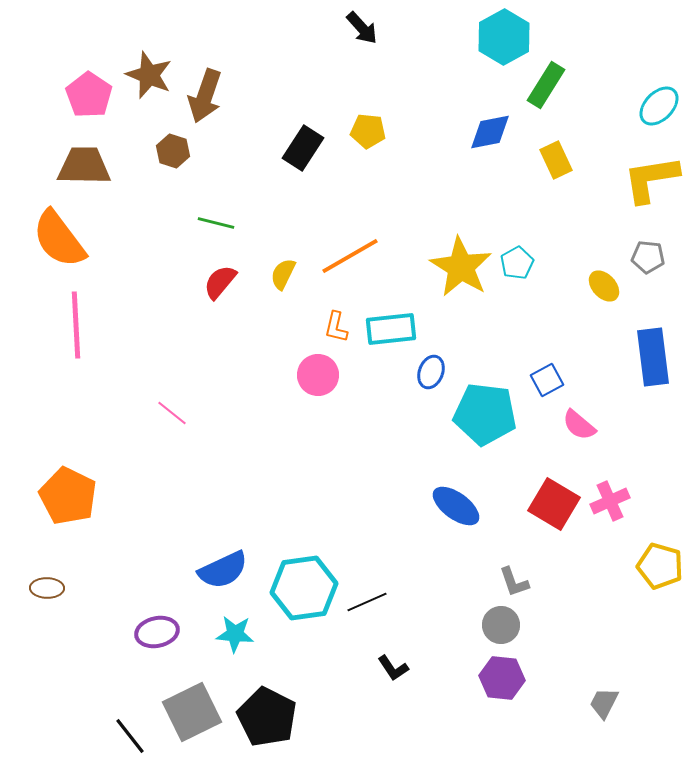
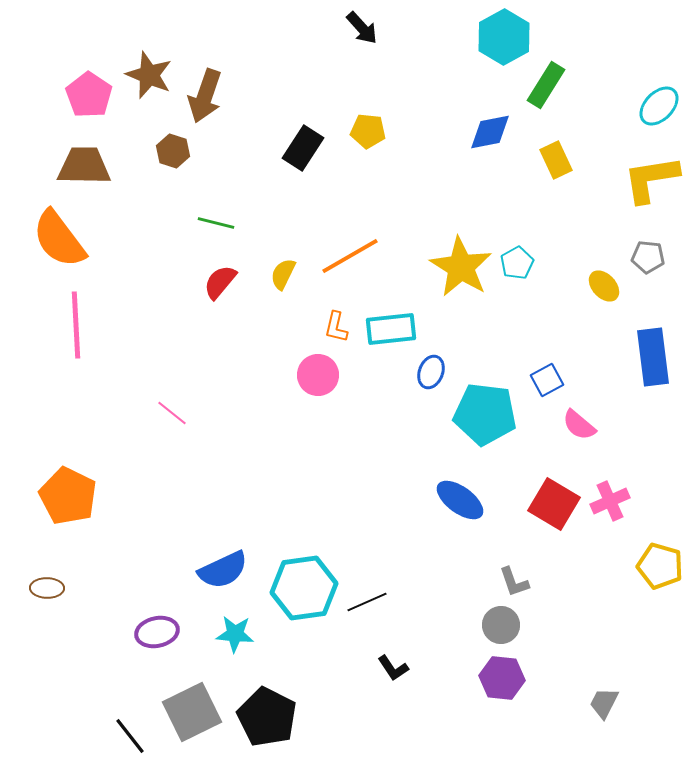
blue ellipse at (456, 506): moved 4 px right, 6 px up
